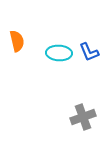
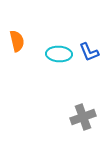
cyan ellipse: moved 1 px down
